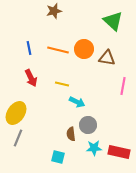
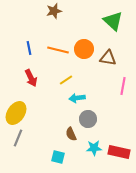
brown triangle: moved 1 px right
yellow line: moved 4 px right, 4 px up; rotated 48 degrees counterclockwise
cyan arrow: moved 4 px up; rotated 147 degrees clockwise
gray circle: moved 6 px up
brown semicircle: rotated 16 degrees counterclockwise
